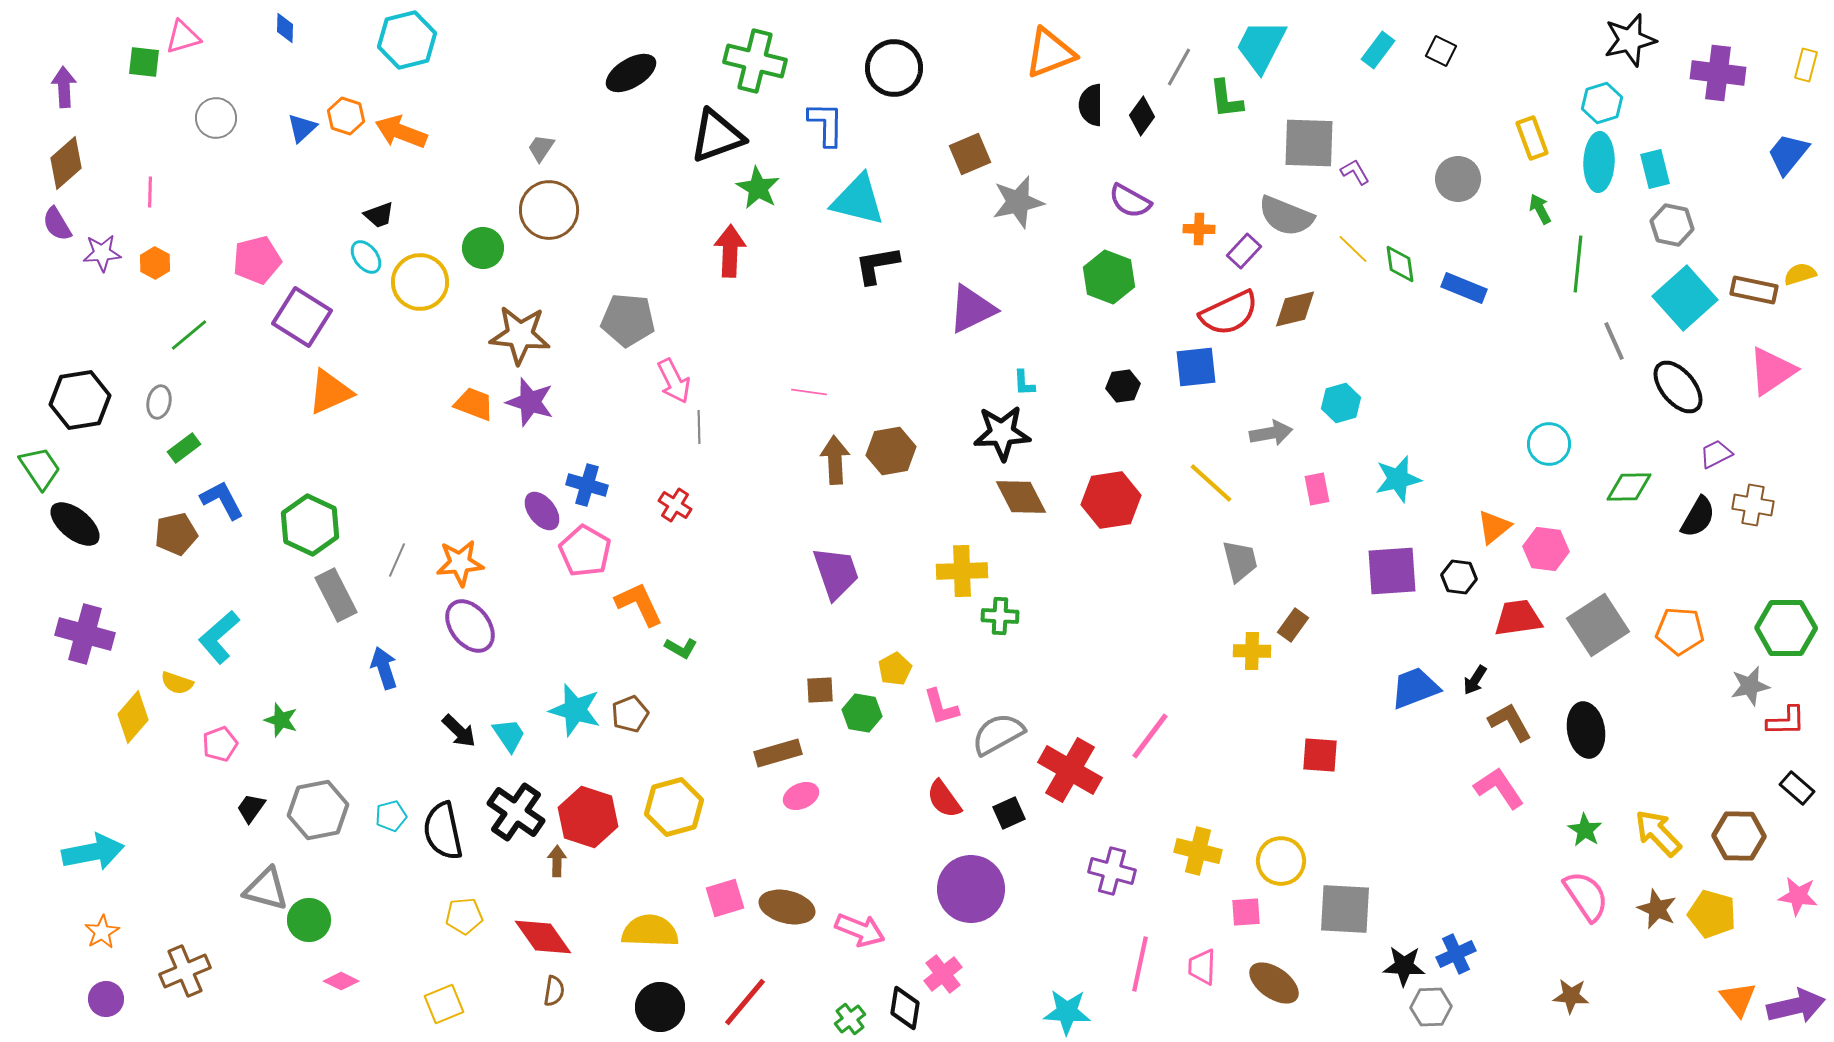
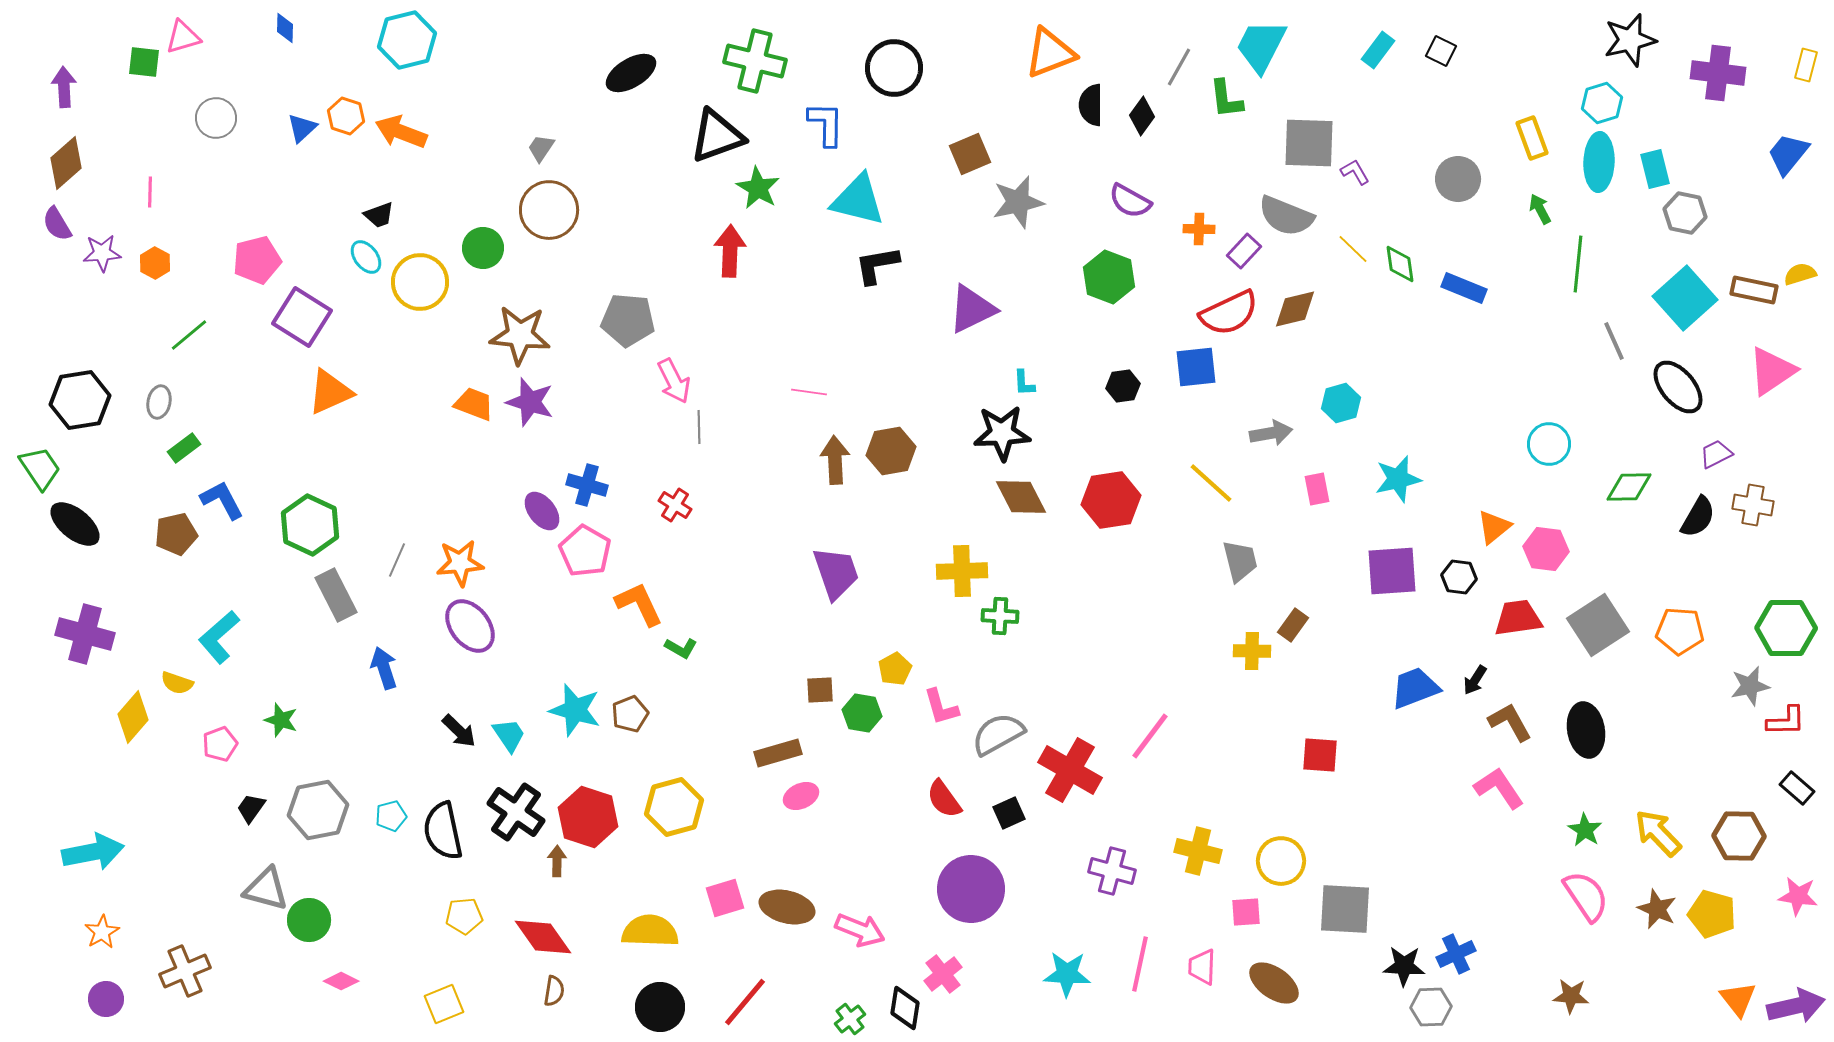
gray hexagon at (1672, 225): moved 13 px right, 12 px up
cyan star at (1067, 1012): moved 38 px up
